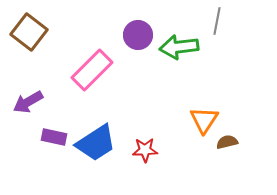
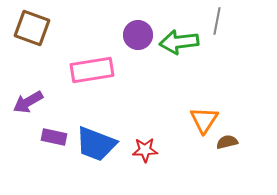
brown square: moved 3 px right, 4 px up; rotated 18 degrees counterclockwise
green arrow: moved 5 px up
pink rectangle: rotated 36 degrees clockwise
blue trapezoid: moved 1 px down; rotated 54 degrees clockwise
